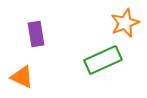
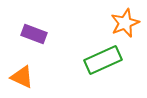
purple rectangle: moved 2 px left; rotated 60 degrees counterclockwise
